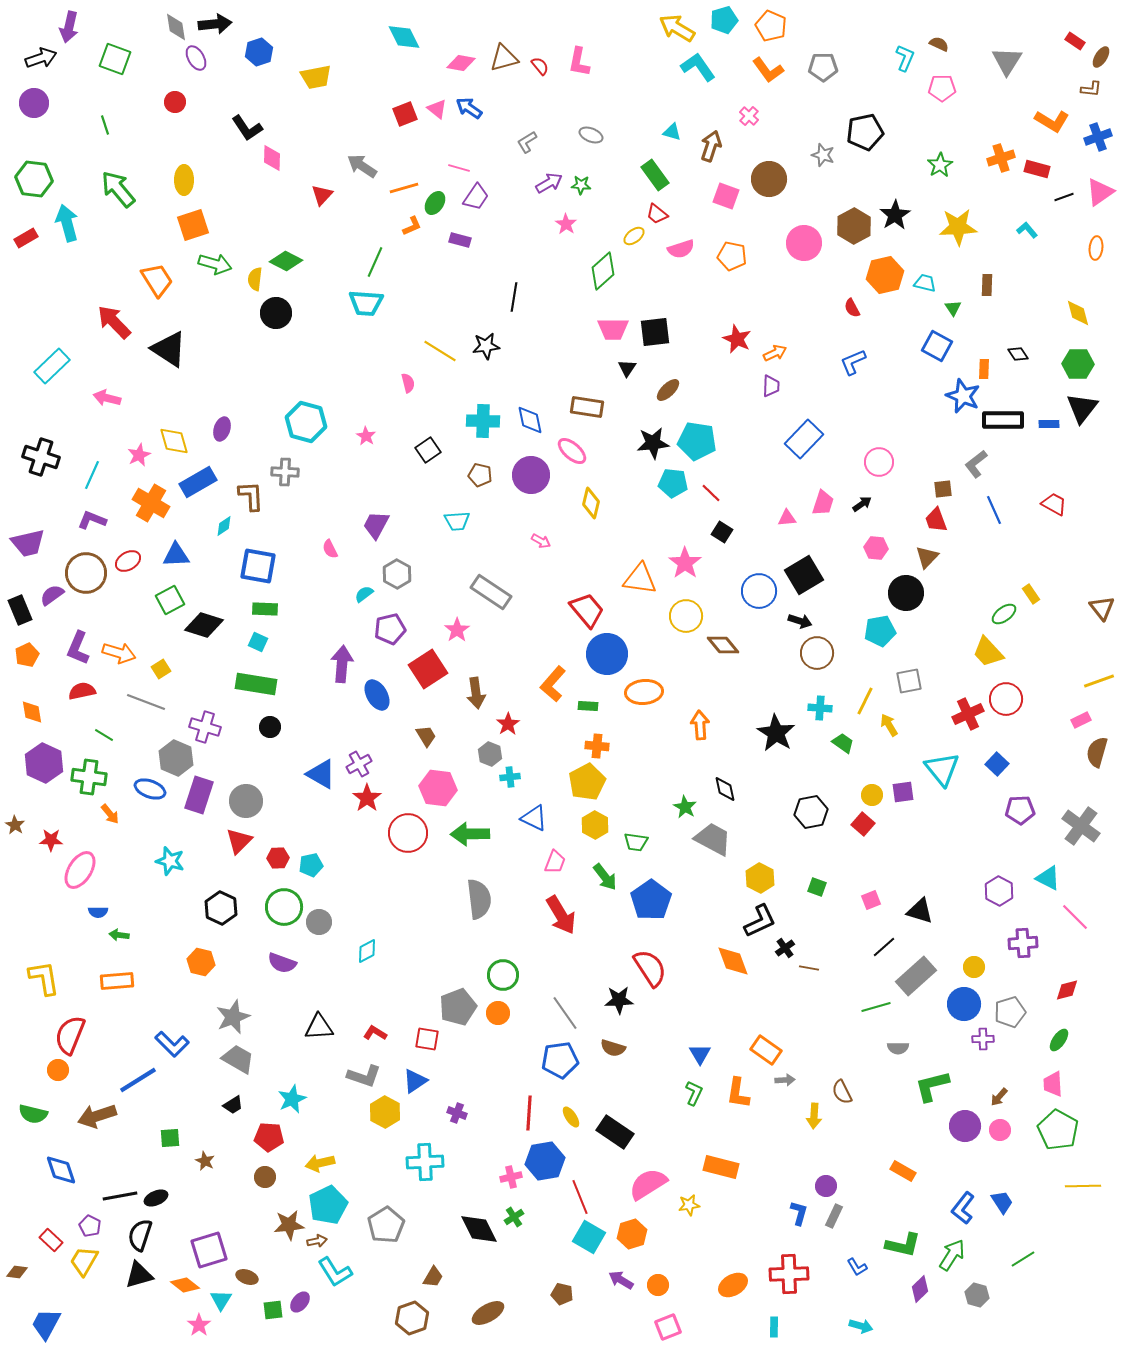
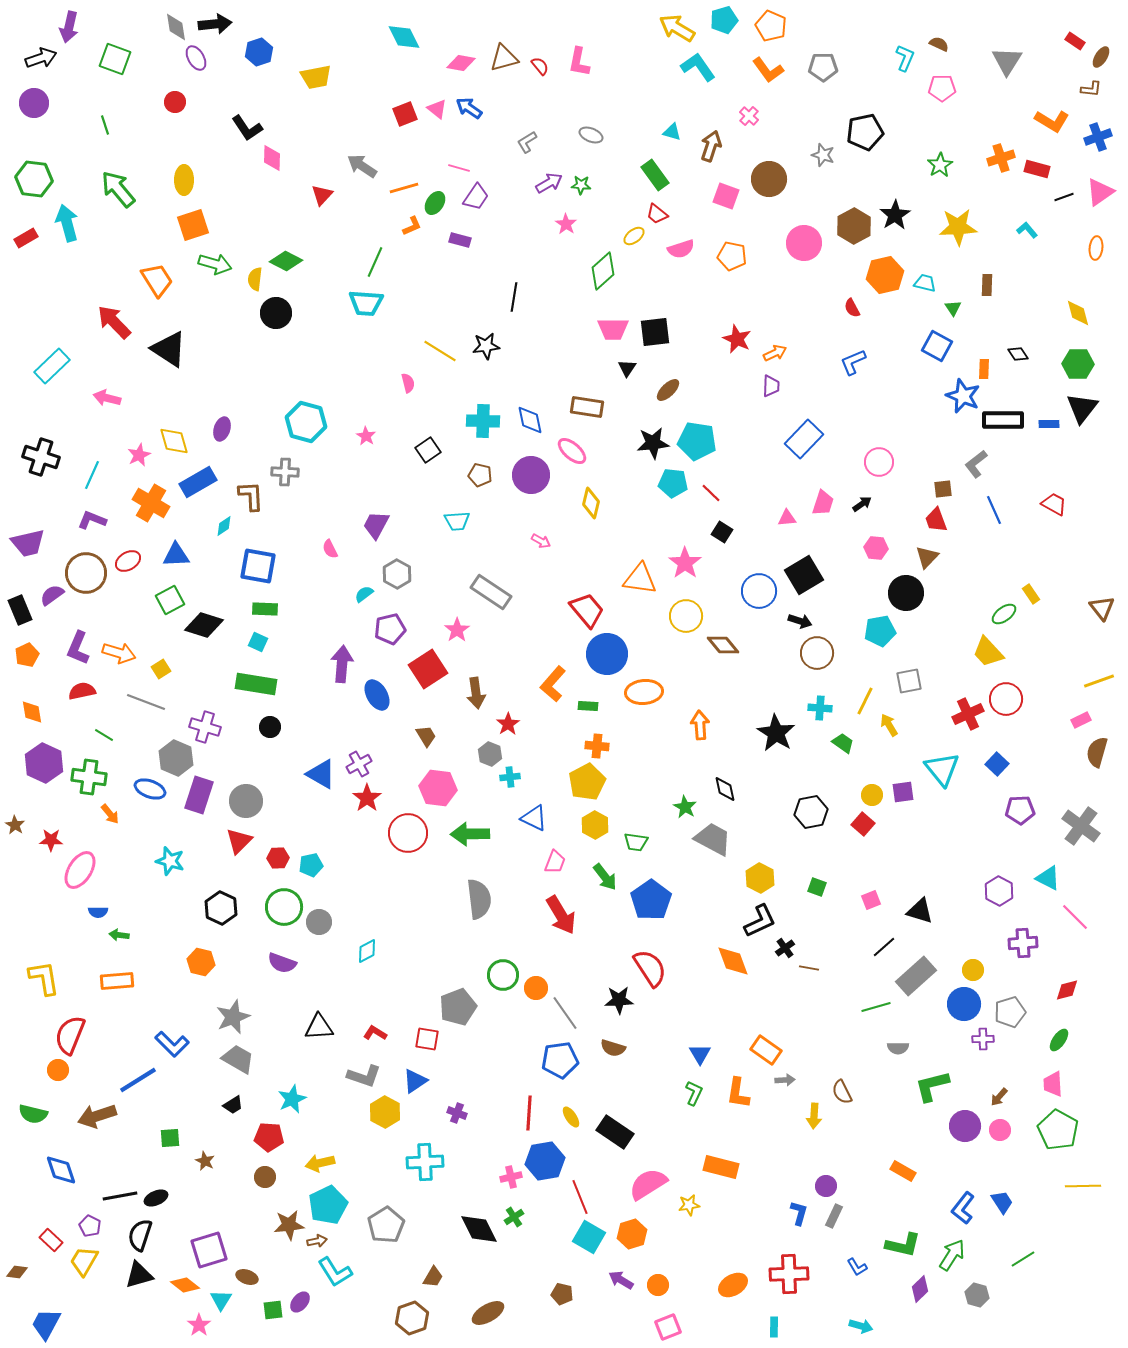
yellow circle at (974, 967): moved 1 px left, 3 px down
orange circle at (498, 1013): moved 38 px right, 25 px up
